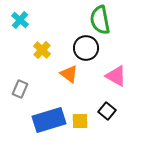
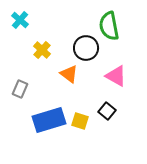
green semicircle: moved 9 px right, 6 px down
yellow square: rotated 18 degrees clockwise
